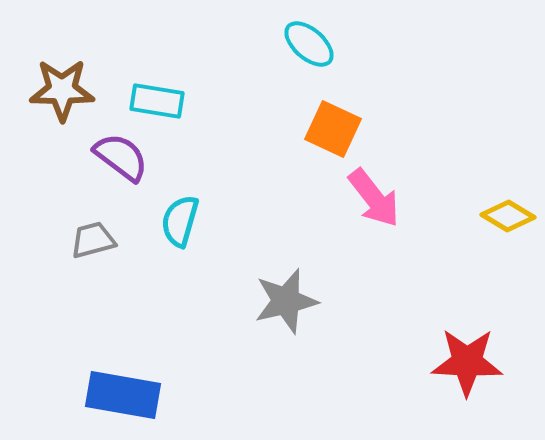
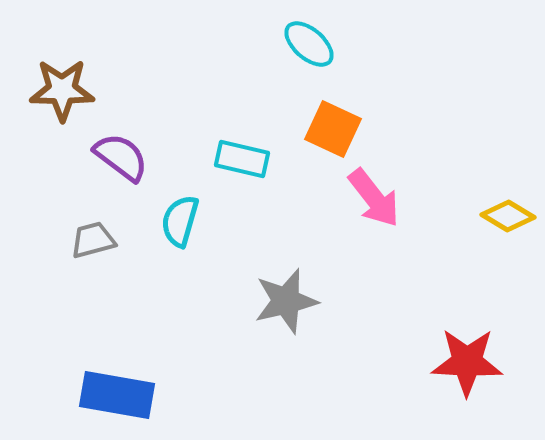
cyan rectangle: moved 85 px right, 58 px down; rotated 4 degrees clockwise
blue rectangle: moved 6 px left
